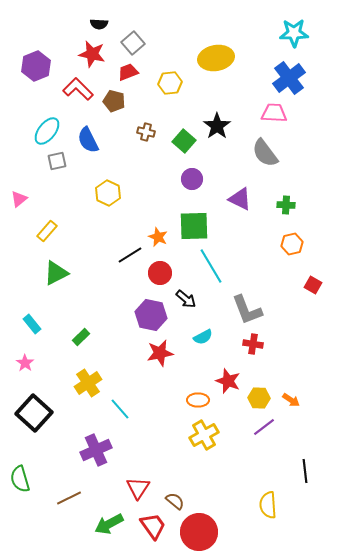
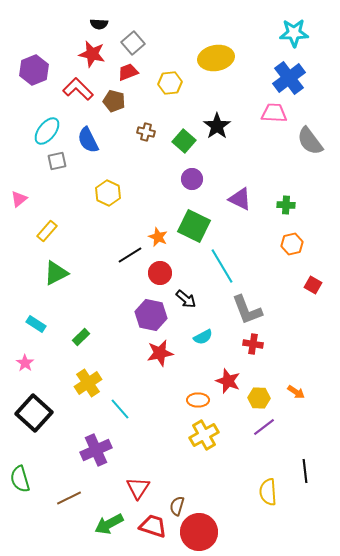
purple hexagon at (36, 66): moved 2 px left, 4 px down
gray semicircle at (265, 153): moved 45 px right, 12 px up
green square at (194, 226): rotated 28 degrees clockwise
cyan line at (211, 266): moved 11 px right
cyan rectangle at (32, 324): moved 4 px right; rotated 18 degrees counterclockwise
orange arrow at (291, 400): moved 5 px right, 8 px up
brown semicircle at (175, 501): moved 2 px right, 5 px down; rotated 114 degrees counterclockwise
yellow semicircle at (268, 505): moved 13 px up
red trapezoid at (153, 526): rotated 36 degrees counterclockwise
